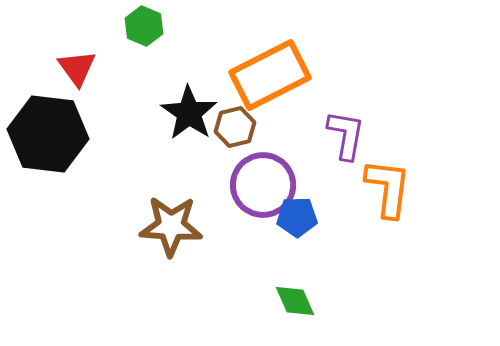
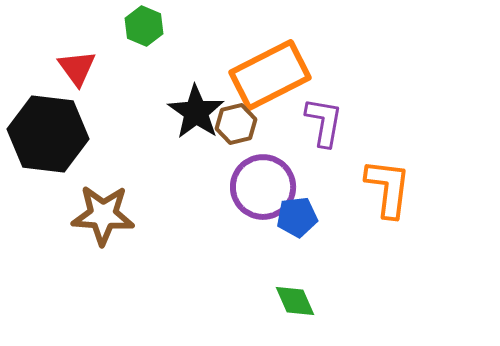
black star: moved 7 px right, 1 px up
brown hexagon: moved 1 px right, 3 px up
purple L-shape: moved 22 px left, 13 px up
purple circle: moved 2 px down
blue pentagon: rotated 6 degrees counterclockwise
brown star: moved 68 px left, 11 px up
